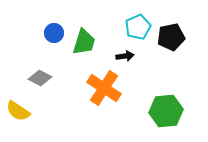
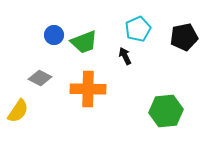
cyan pentagon: moved 2 px down
blue circle: moved 2 px down
black pentagon: moved 13 px right
green trapezoid: rotated 52 degrees clockwise
black arrow: rotated 108 degrees counterclockwise
orange cross: moved 16 px left, 1 px down; rotated 32 degrees counterclockwise
yellow semicircle: rotated 90 degrees counterclockwise
